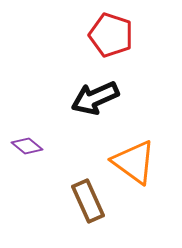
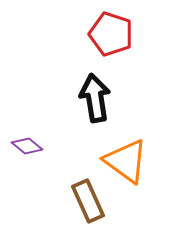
red pentagon: moved 1 px up
black arrow: rotated 105 degrees clockwise
orange triangle: moved 8 px left, 1 px up
